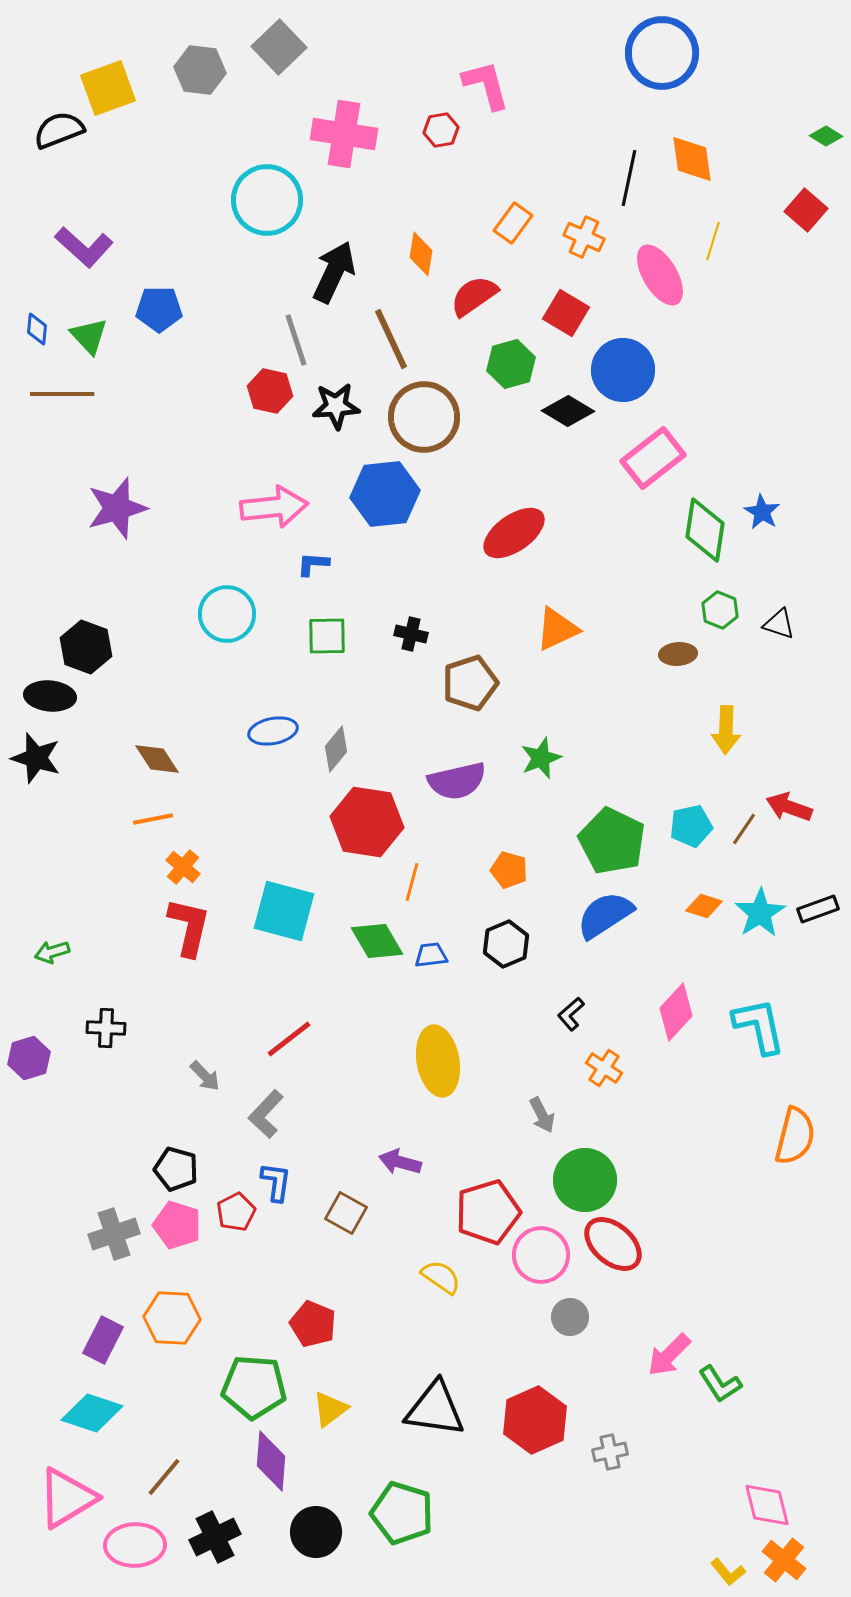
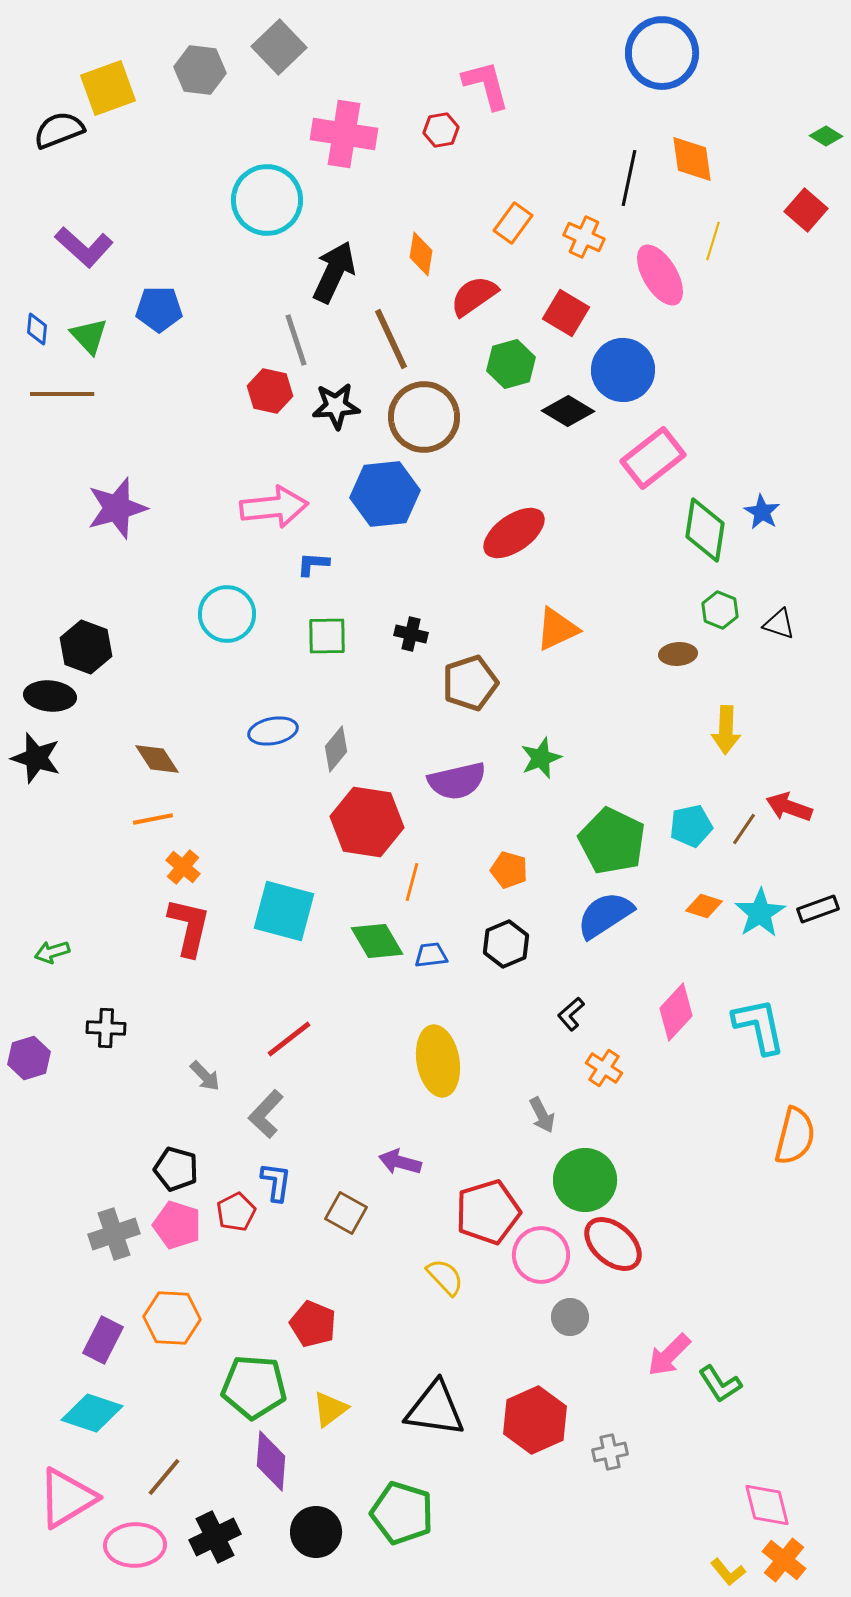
yellow semicircle at (441, 1277): moved 4 px right; rotated 12 degrees clockwise
